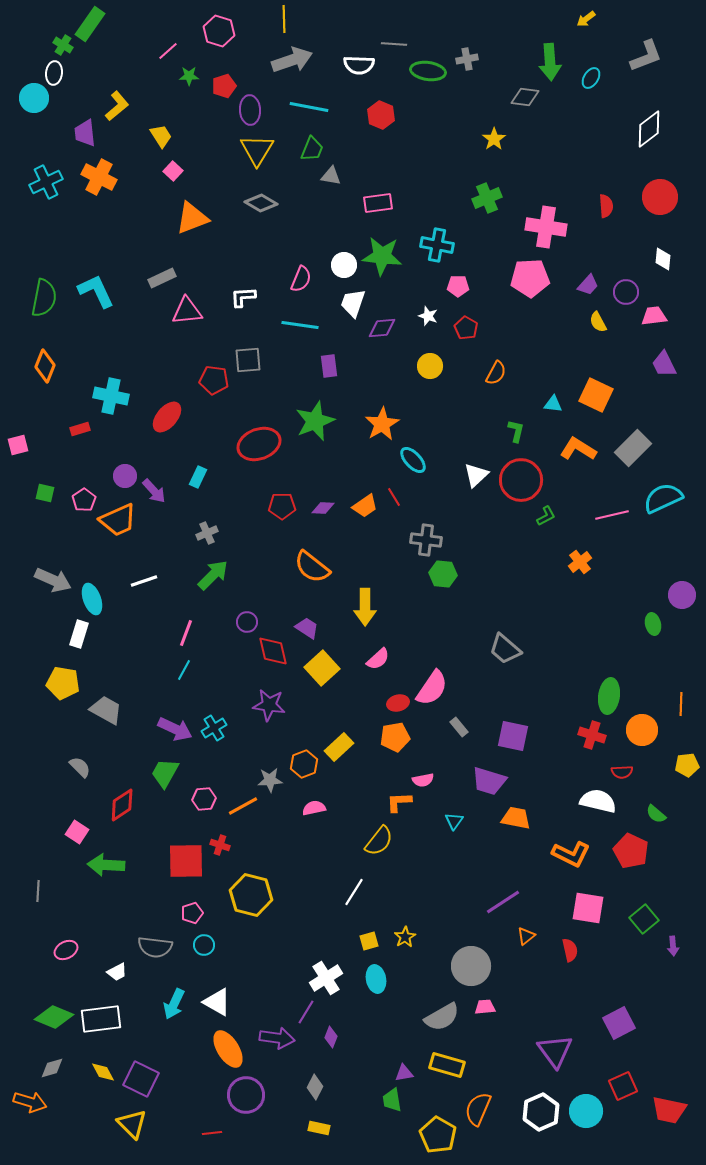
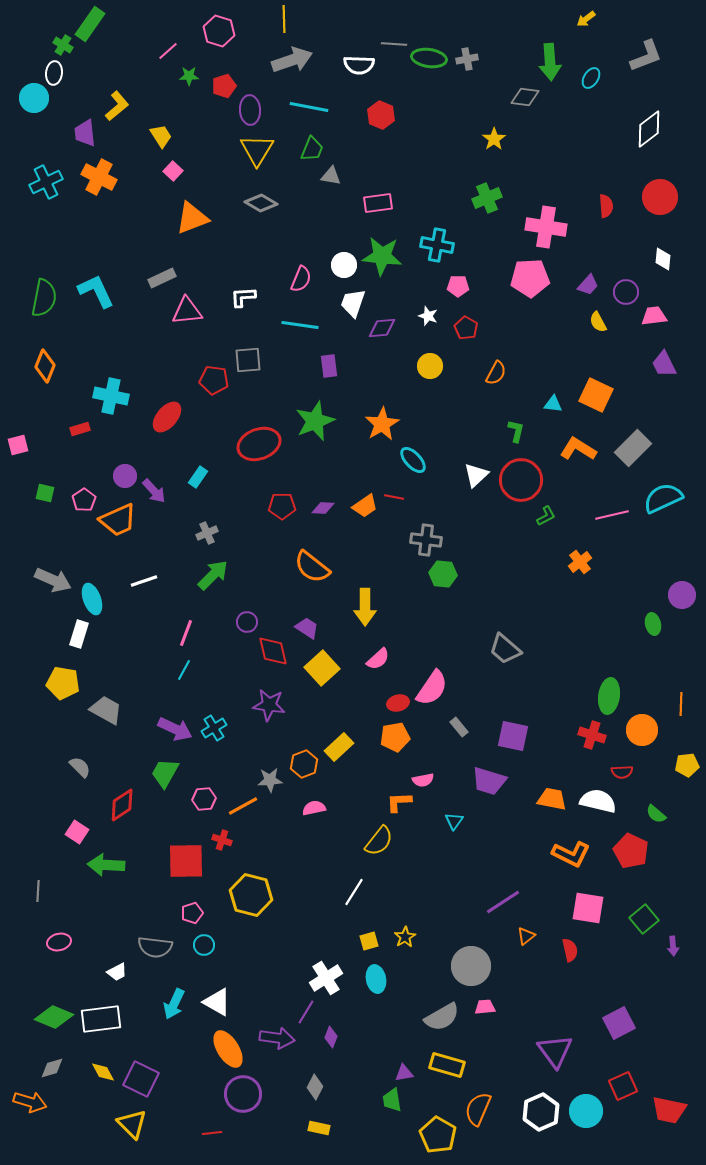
green ellipse at (428, 71): moved 1 px right, 13 px up
cyan rectangle at (198, 477): rotated 10 degrees clockwise
red line at (394, 497): rotated 48 degrees counterclockwise
orange trapezoid at (516, 818): moved 36 px right, 19 px up
red cross at (220, 845): moved 2 px right, 5 px up
pink ellipse at (66, 950): moved 7 px left, 8 px up; rotated 15 degrees clockwise
purple circle at (246, 1095): moved 3 px left, 1 px up
